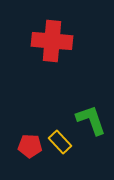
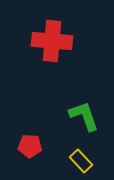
green L-shape: moved 7 px left, 4 px up
yellow rectangle: moved 21 px right, 19 px down
